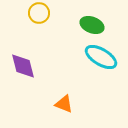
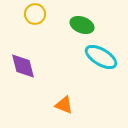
yellow circle: moved 4 px left, 1 px down
green ellipse: moved 10 px left
orange triangle: moved 1 px down
